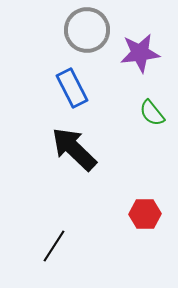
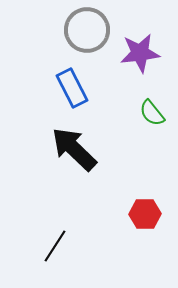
black line: moved 1 px right
